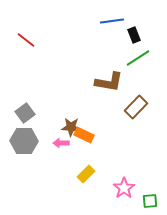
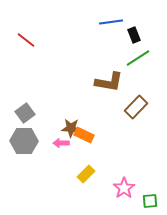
blue line: moved 1 px left, 1 px down
brown star: moved 1 px down
